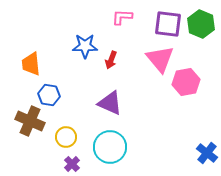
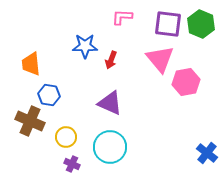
purple cross: rotated 21 degrees counterclockwise
